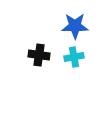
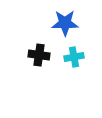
blue star: moved 10 px left, 3 px up
